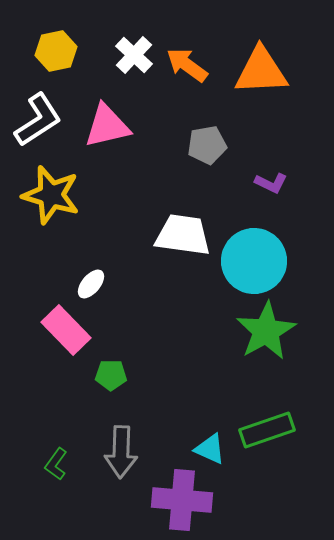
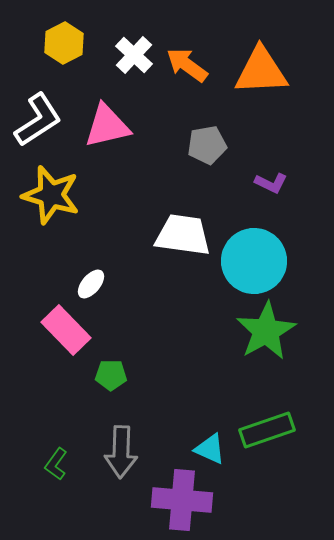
yellow hexagon: moved 8 px right, 8 px up; rotated 15 degrees counterclockwise
